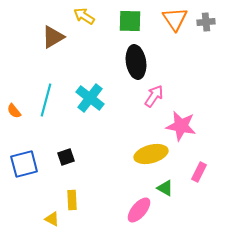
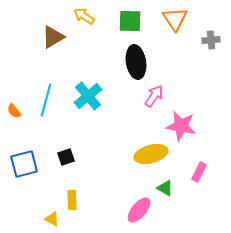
gray cross: moved 5 px right, 18 px down
cyan cross: moved 2 px left, 2 px up; rotated 12 degrees clockwise
